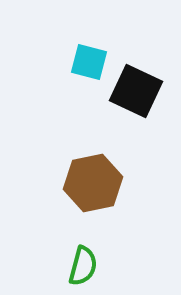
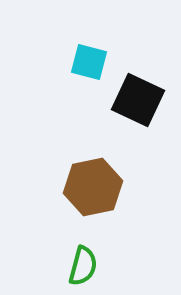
black square: moved 2 px right, 9 px down
brown hexagon: moved 4 px down
